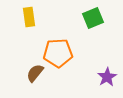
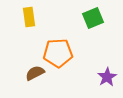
brown semicircle: rotated 24 degrees clockwise
